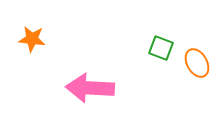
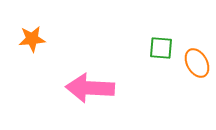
orange star: rotated 12 degrees counterclockwise
green square: rotated 15 degrees counterclockwise
